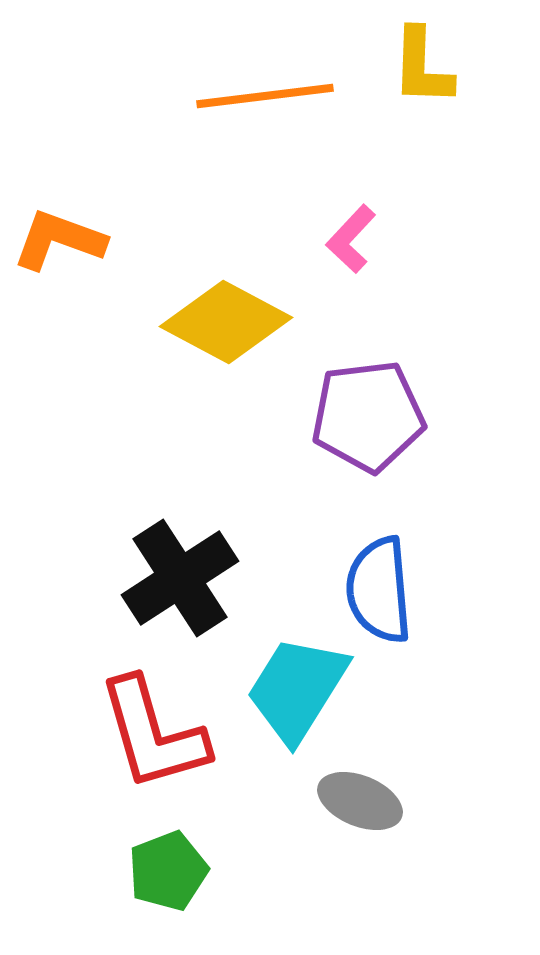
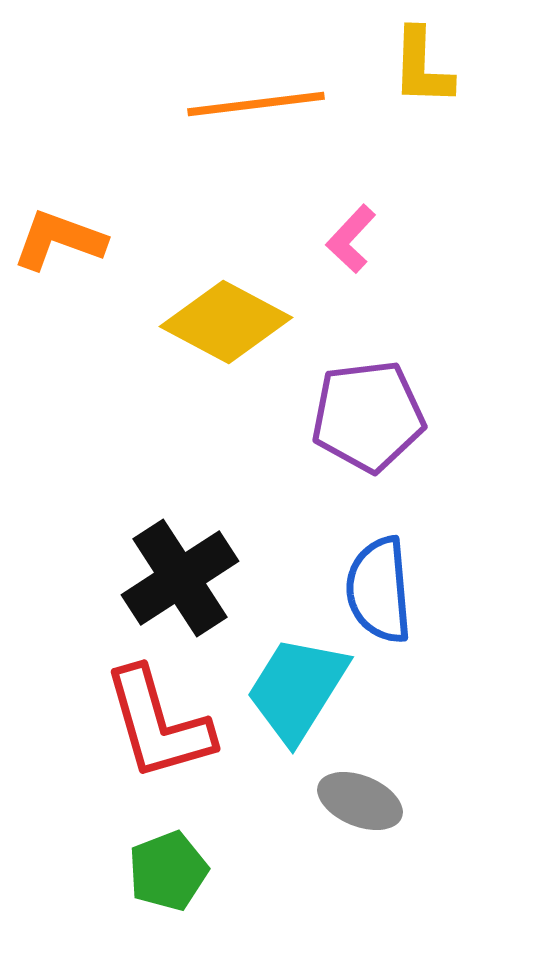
orange line: moved 9 px left, 8 px down
red L-shape: moved 5 px right, 10 px up
